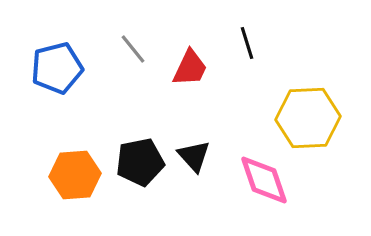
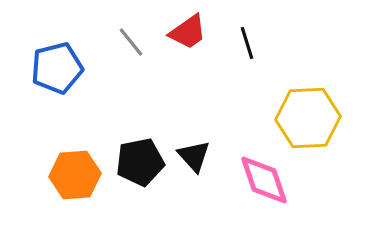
gray line: moved 2 px left, 7 px up
red trapezoid: moved 2 px left, 36 px up; rotated 30 degrees clockwise
